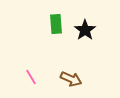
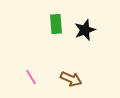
black star: rotated 15 degrees clockwise
